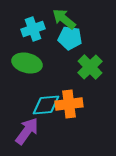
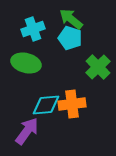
green arrow: moved 7 px right
cyan pentagon: rotated 10 degrees clockwise
green ellipse: moved 1 px left
green cross: moved 8 px right
orange cross: moved 3 px right
